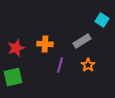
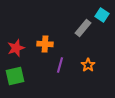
cyan square: moved 5 px up
gray rectangle: moved 1 px right, 13 px up; rotated 18 degrees counterclockwise
green square: moved 2 px right, 1 px up
